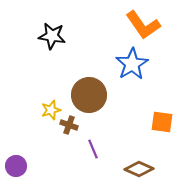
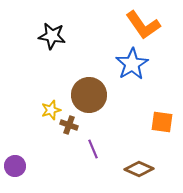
purple circle: moved 1 px left
